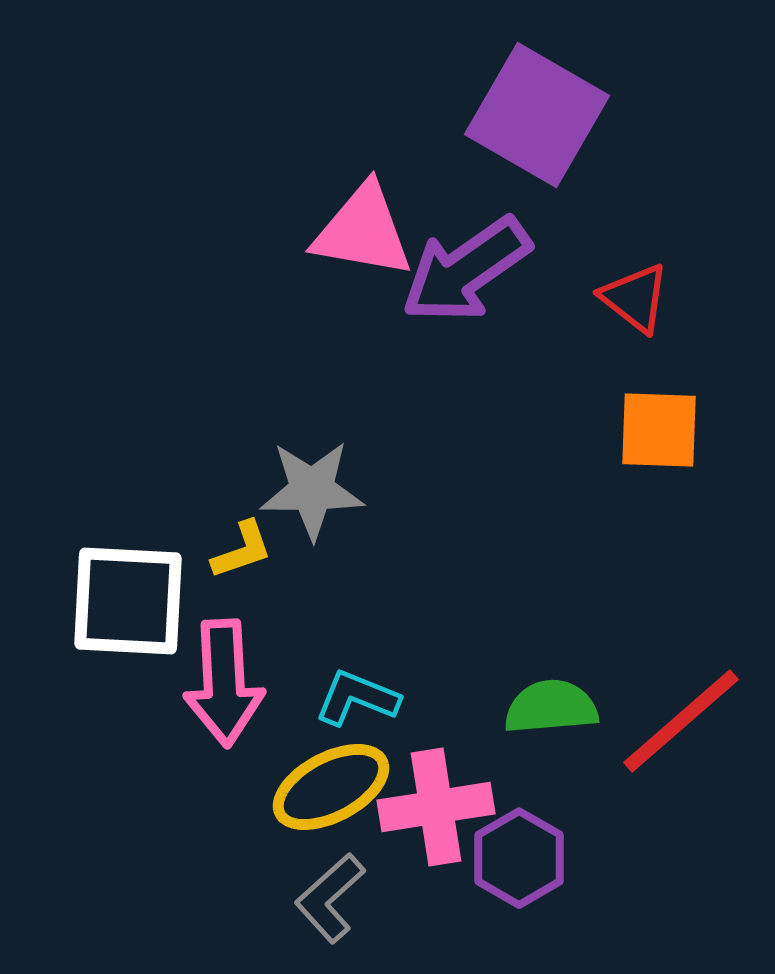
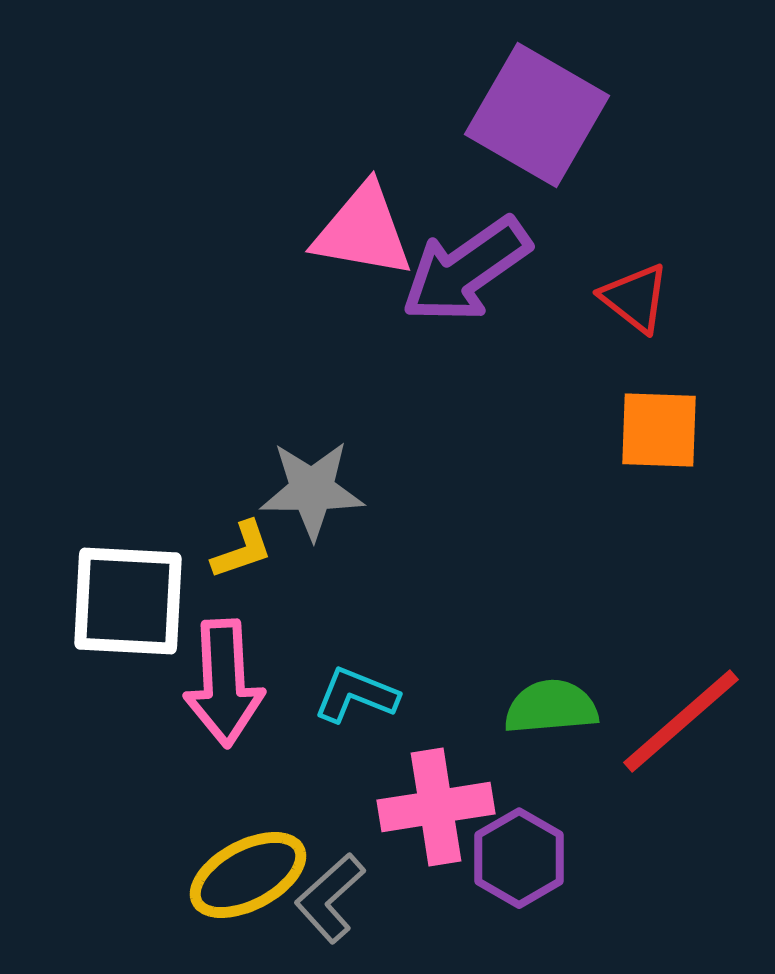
cyan L-shape: moved 1 px left, 3 px up
yellow ellipse: moved 83 px left, 88 px down
